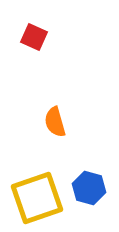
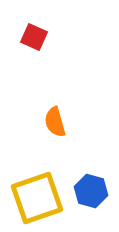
blue hexagon: moved 2 px right, 3 px down
